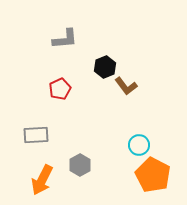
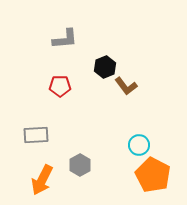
red pentagon: moved 3 px up; rotated 25 degrees clockwise
